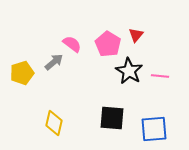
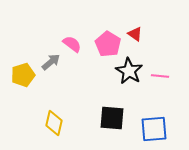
red triangle: moved 1 px left, 1 px up; rotated 35 degrees counterclockwise
gray arrow: moved 3 px left
yellow pentagon: moved 1 px right, 2 px down
